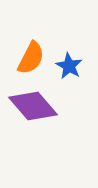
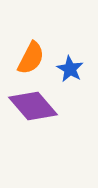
blue star: moved 1 px right, 3 px down
